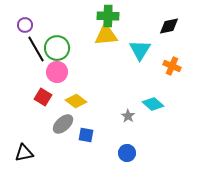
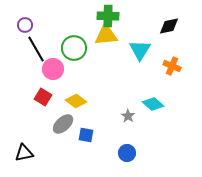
green circle: moved 17 px right
pink circle: moved 4 px left, 3 px up
